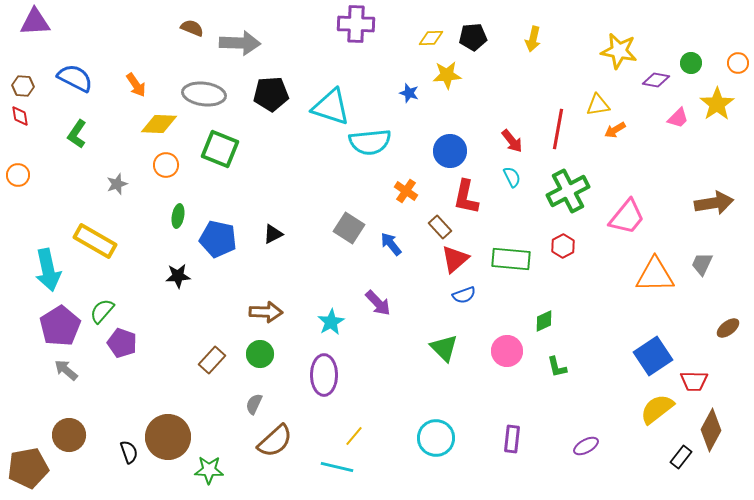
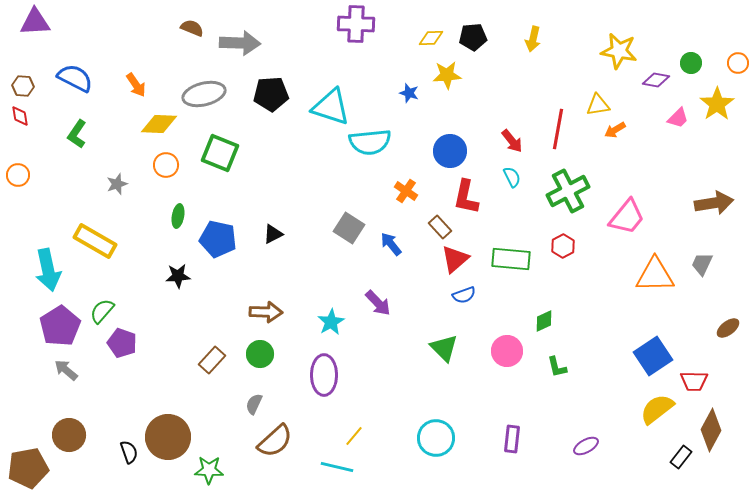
gray ellipse at (204, 94): rotated 21 degrees counterclockwise
green square at (220, 149): moved 4 px down
